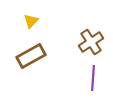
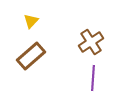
brown rectangle: rotated 12 degrees counterclockwise
